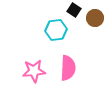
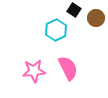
brown circle: moved 1 px right
cyan hexagon: rotated 20 degrees counterclockwise
pink semicircle: rotated 30 degrees counterclockwise
